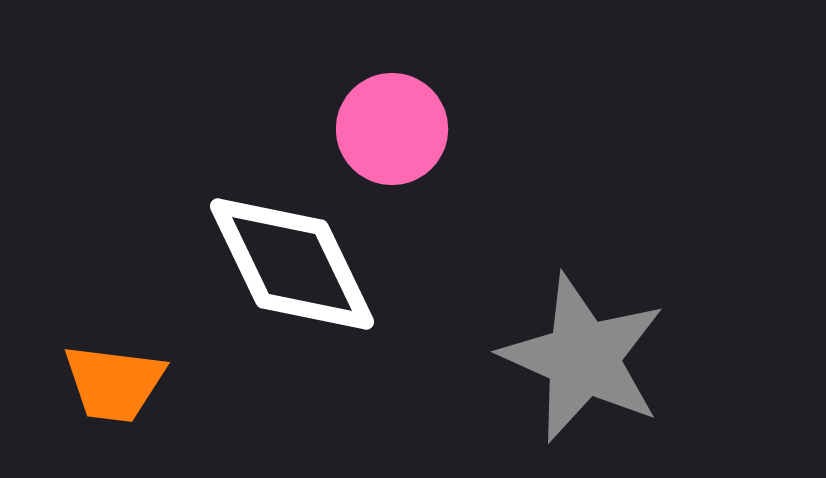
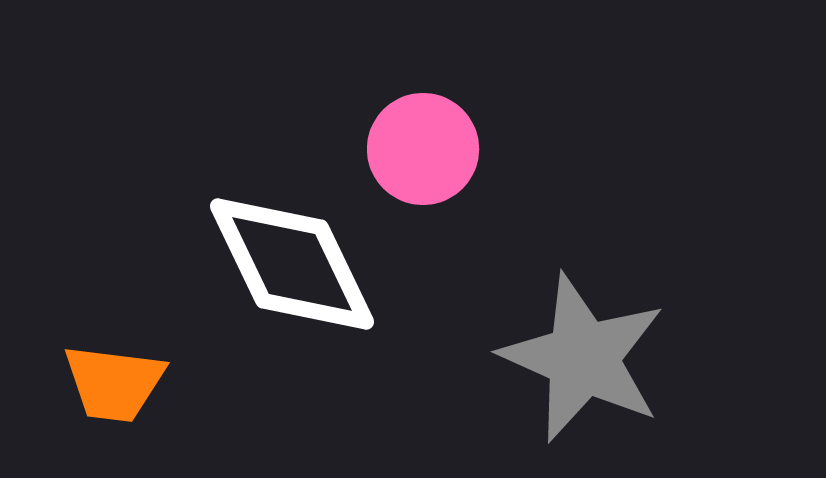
pink circle: moved 31 px right, 20 px down
